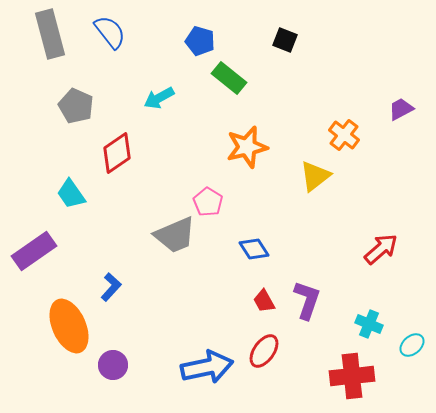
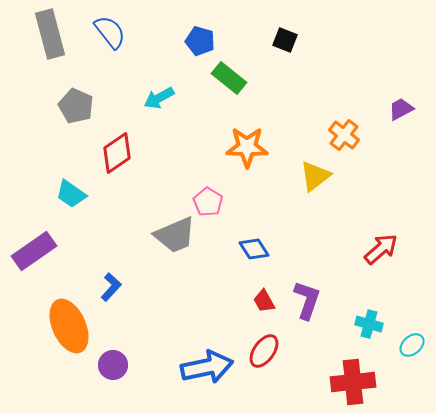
orange star: rotated 15 degrees clockwise
cyan trapezoid: rotated 20 degrees counterclockwise
cyan cross: rotated 8 degrees counterclockwise
red cross: moved 1 px right, 6 px down
